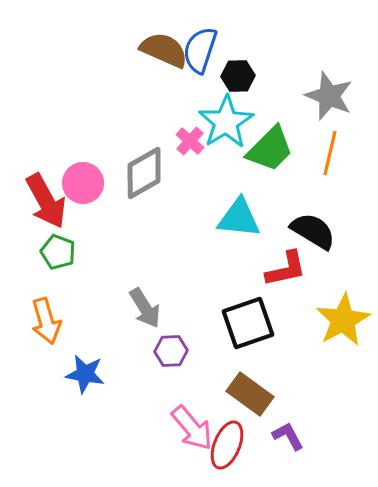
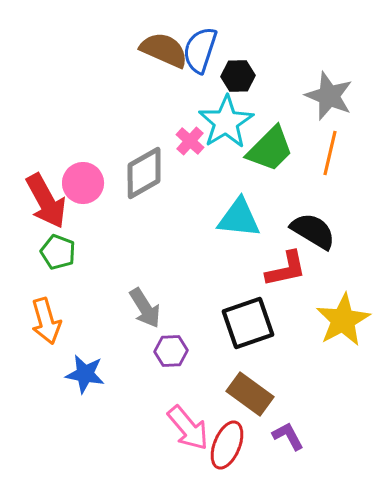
pink arrow: moved 4 px left
